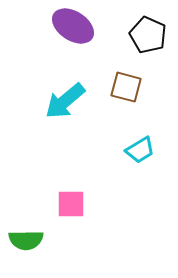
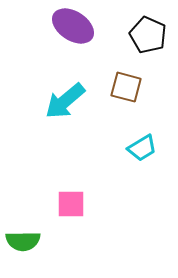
cyan trapezoid: moved 2 px right, 2 px up
green semicircle: moved 3 px left, 1 px down
